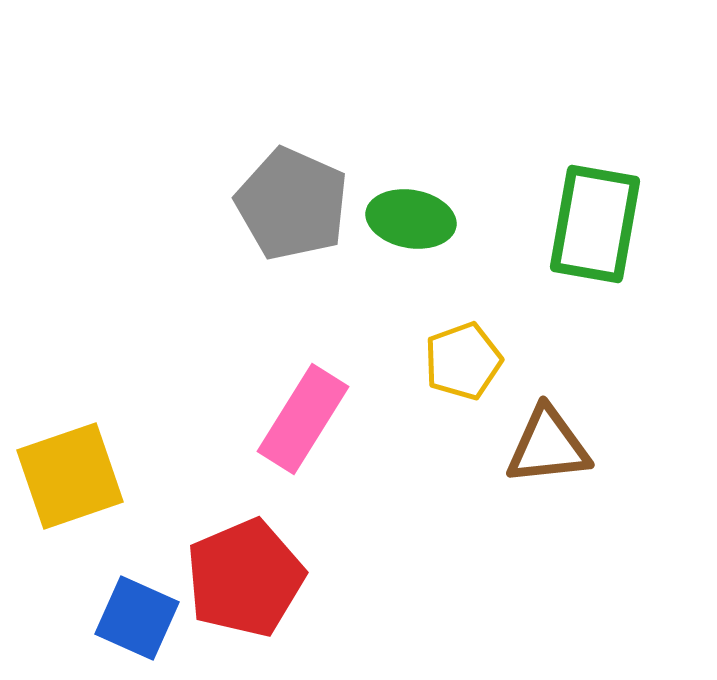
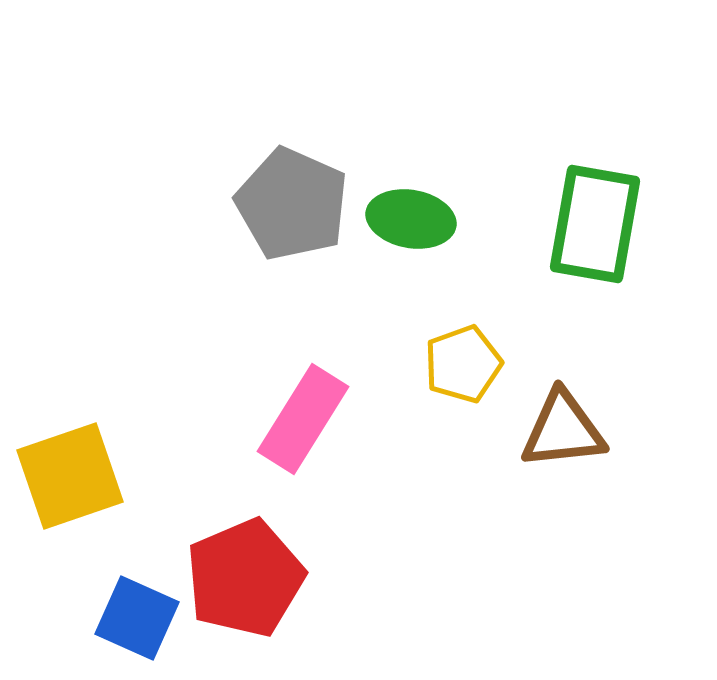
yellow pentagon: moved 3 px down
brown triangle: moved 15 px right, 16 px up
